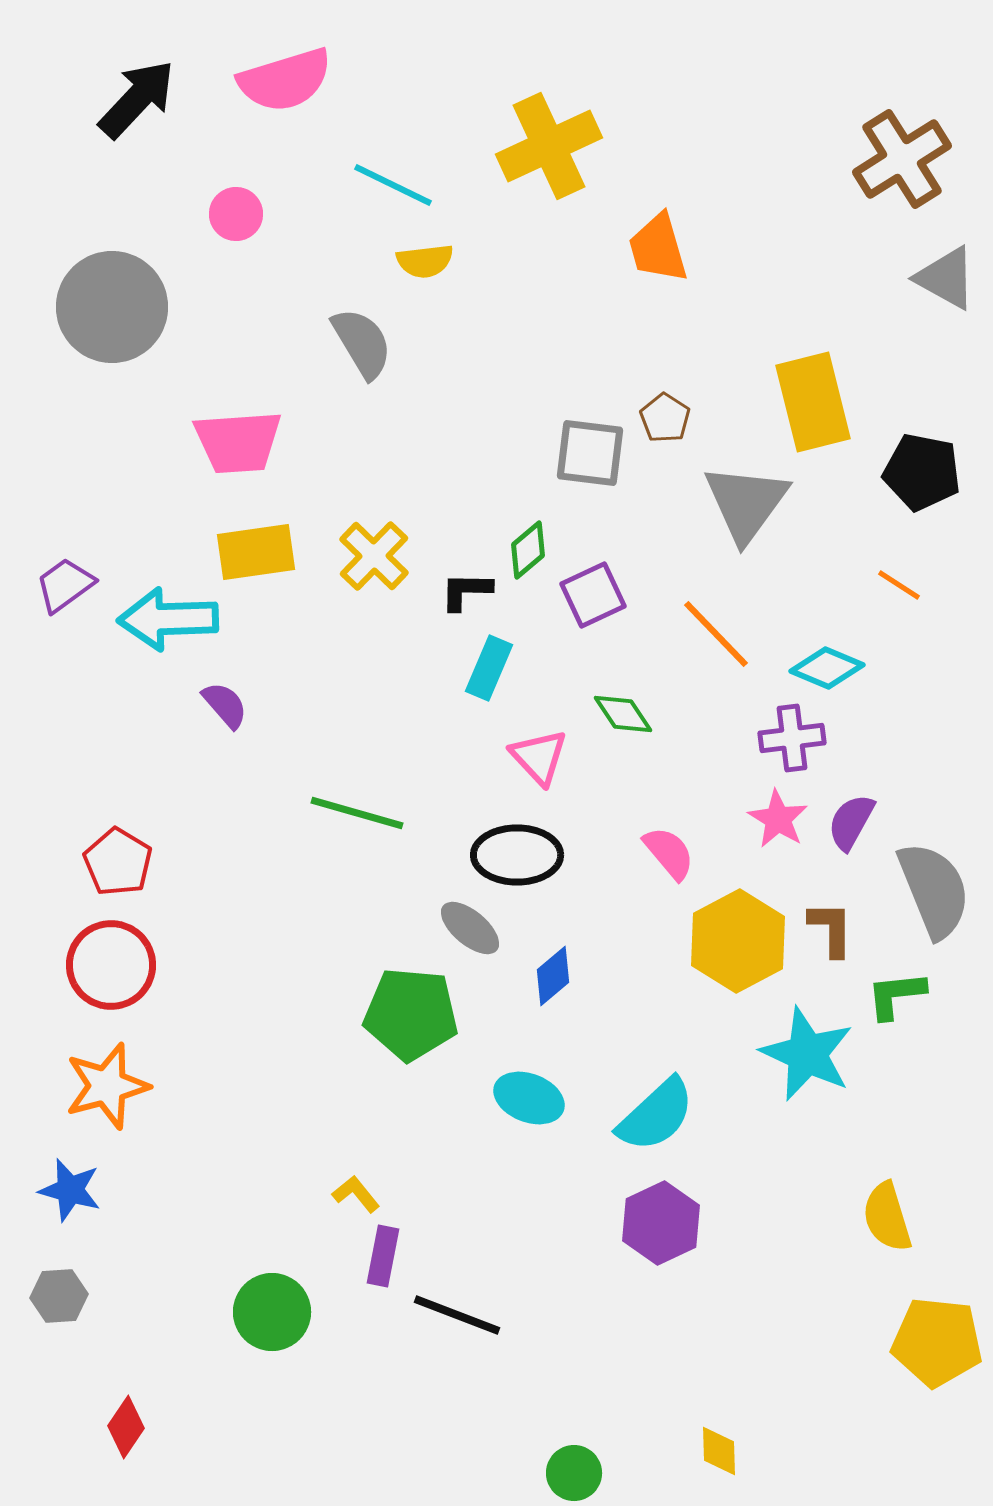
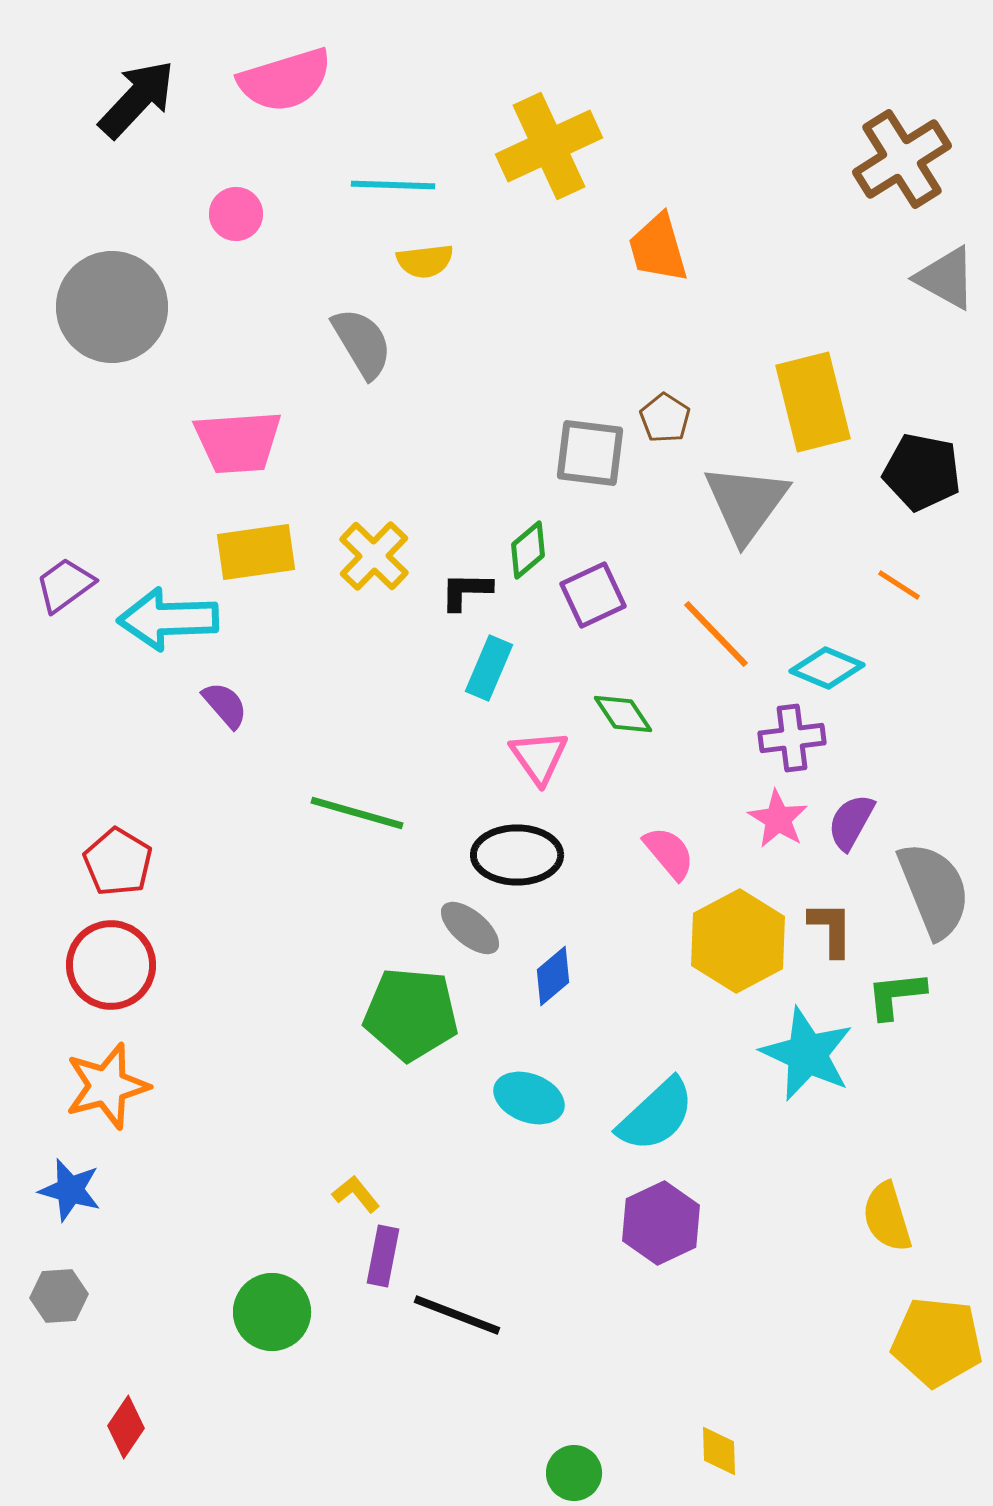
cyan line at (393, 185): rotated 24 degrees counterclockwise
pink triangle at (539, 757): rotated 8 degrees clockwise
